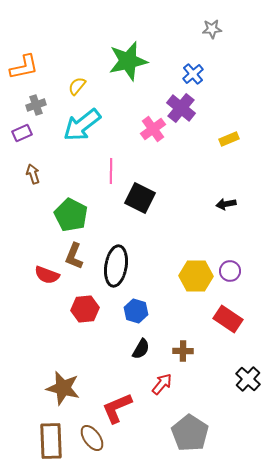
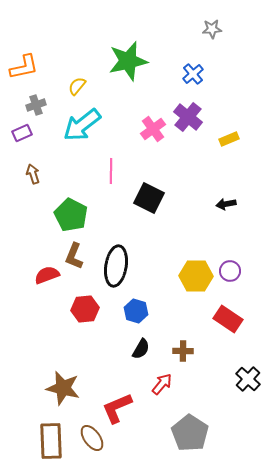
purple cross: moved 7 px right, 9 px down
black square: moved 9 px right
red semicircle: rotated 140 degrees clockwise
